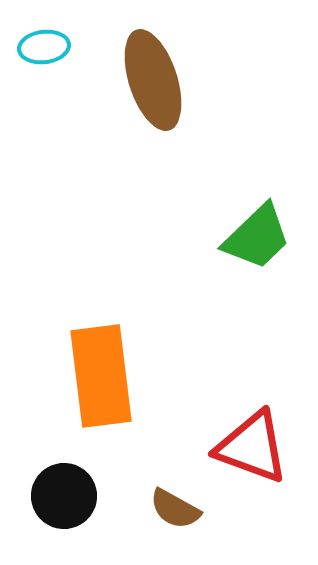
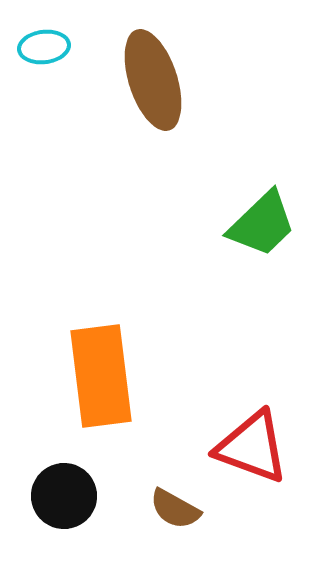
green trapezoid: moved 5 px right, 13 px up
